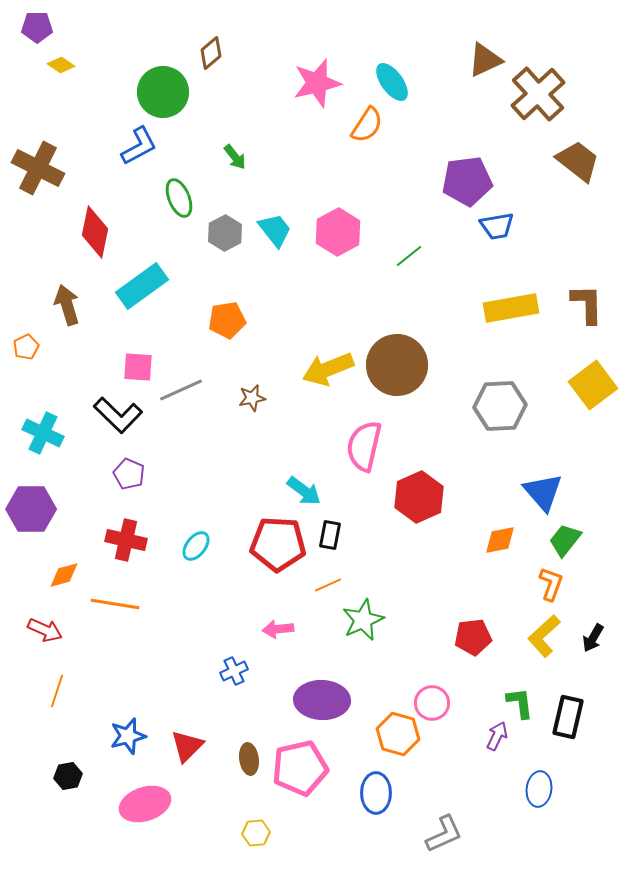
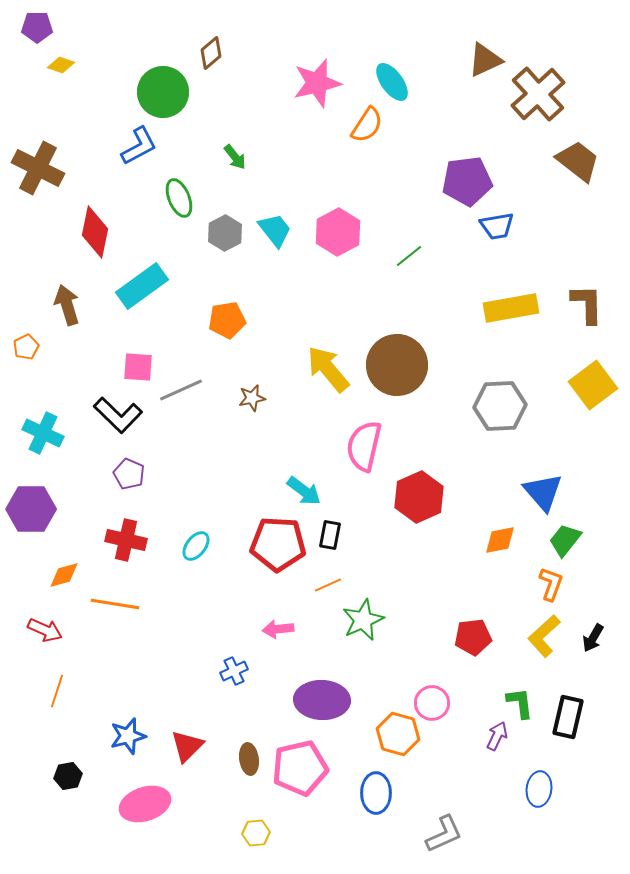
yellow diamond at (61, 65): rotated 16 degrees counterclockwise
yellow arrow at (328, 369): rotated 72 degrees clockwise
